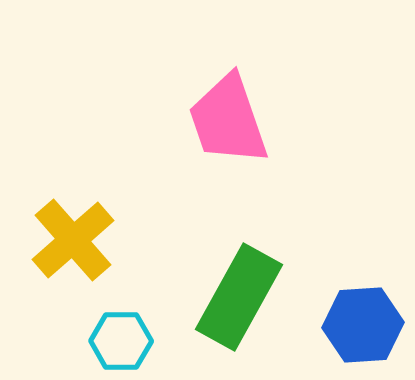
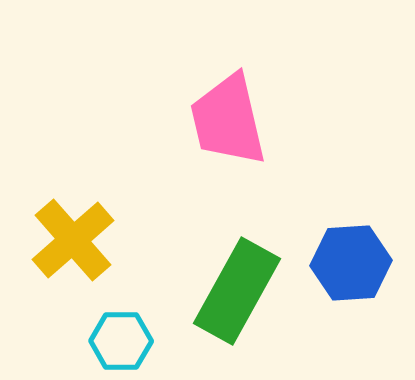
pink trapezoid: rotated 6 degrees clockwise
green rectangle: moved 2 px left, 6 px up
blue hexagon: moved 12 px left, 62 px up
